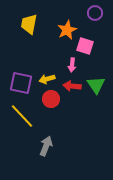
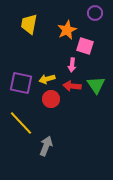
yellow line: moved 1 px left, 7 px down
